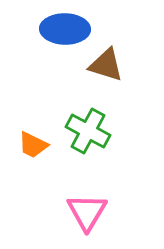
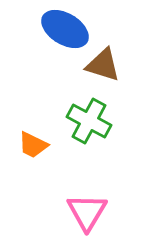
blue ellipse: rotated 30 degrees clockwise
brown triangle: moved 3 px left
green cross: moved 1 px right, 10 px up
